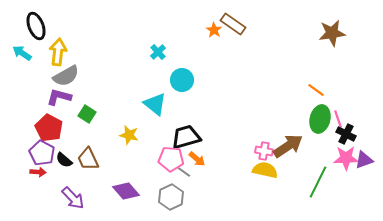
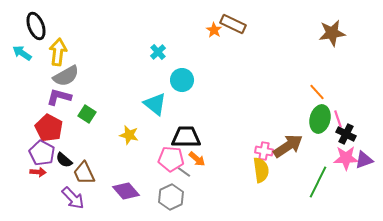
brown rectangle: rotated 10 degrees counterclockwise
orange line: moved 1 px right, 2 px down; rotated 12 degrees clockwise
black trapezoid: rotated 16 degrees clockwise
brown trapezoid: moved 4 px left, 14 px down
yellow semicircle: moved 4 px left; rotated 70 degrees clockwise
